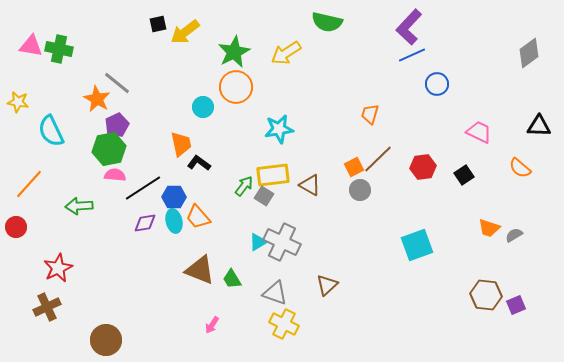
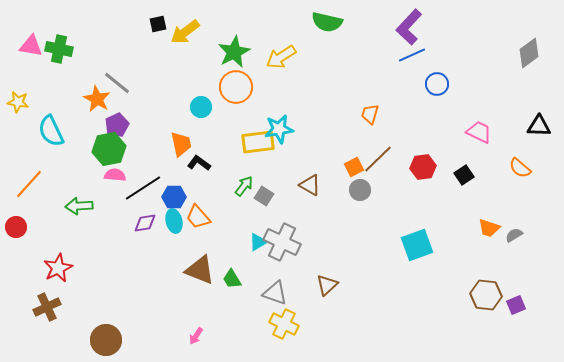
yellow arrow at (286, 53): moved 5 px left, 4 px down
cyan circle at (203, 107): moved 2 px left
yellow rectangle at (273, 175): moved 15 px left, 33 px up
pink arrow at (212, 325): moved 16 px left, 11 px down
